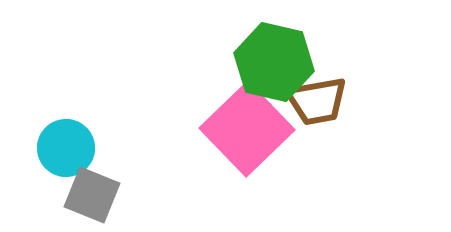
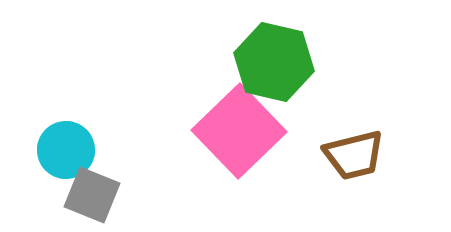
brown trapezoid: moved 37 px right, 54 px down; rotated 4 degrees counterclockwise
pink square: moved 8 px left, 2 px down
cyan circle: moved 2 px down
